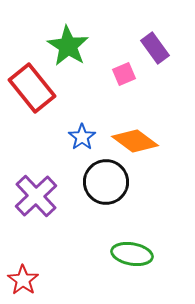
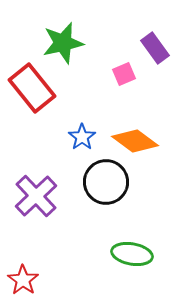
green star: moved 5 px left, 3 px up; rotated 27 degrees clockwise
